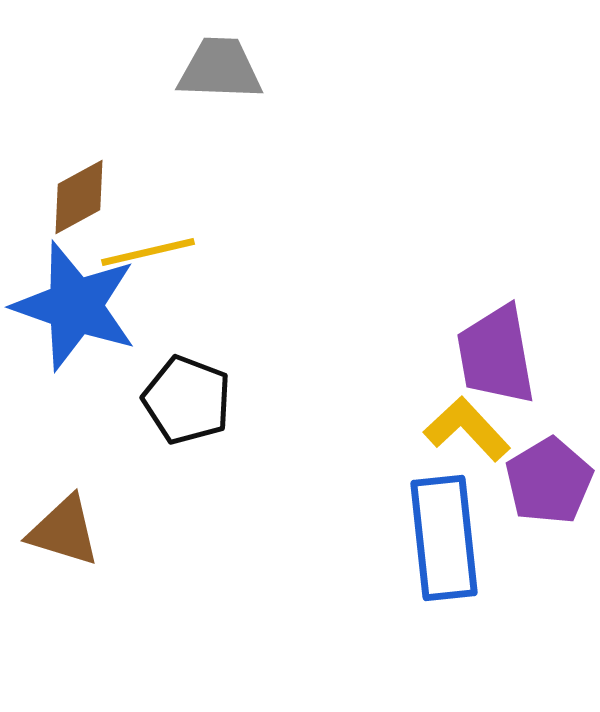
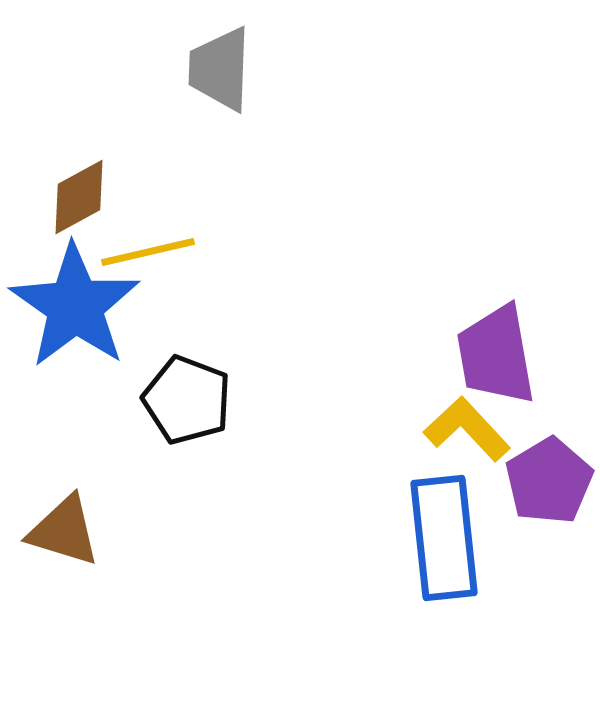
gray trapezoid: rotated 90 degrees counterclockwise
blue star: rotated 16 degrees clockwise
